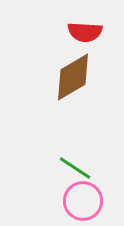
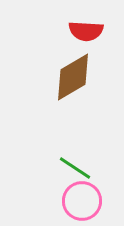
red semicircle: moved 1 px right, 1 px up
pink circle: moved 1 px left
